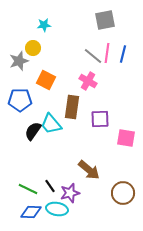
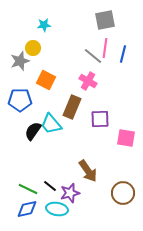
pink line: moved 2 px left, 5 px up
gray star: moved 1 px right
brown rectangle: rotated 15 degrees clockwise
brown arrow: moved 1 px left, 1 px down; rotated 15 degrees clockwise
black line: rotated 16 degrees counterclockwise
blue diamond: moved 4 px left, 3 px up; rotated 15 degrees counterclockwise
